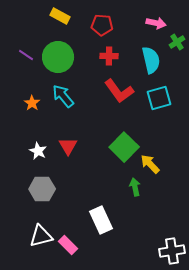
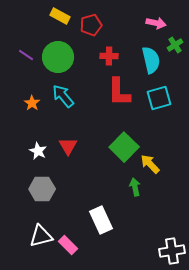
red pentagon: moved 11 px left; rotated 20 degrees counterclockwise
green cross: moved 2 px left, 3 px down
red L-shape: moved 1 px down; rotated 36 degrees clockwise
